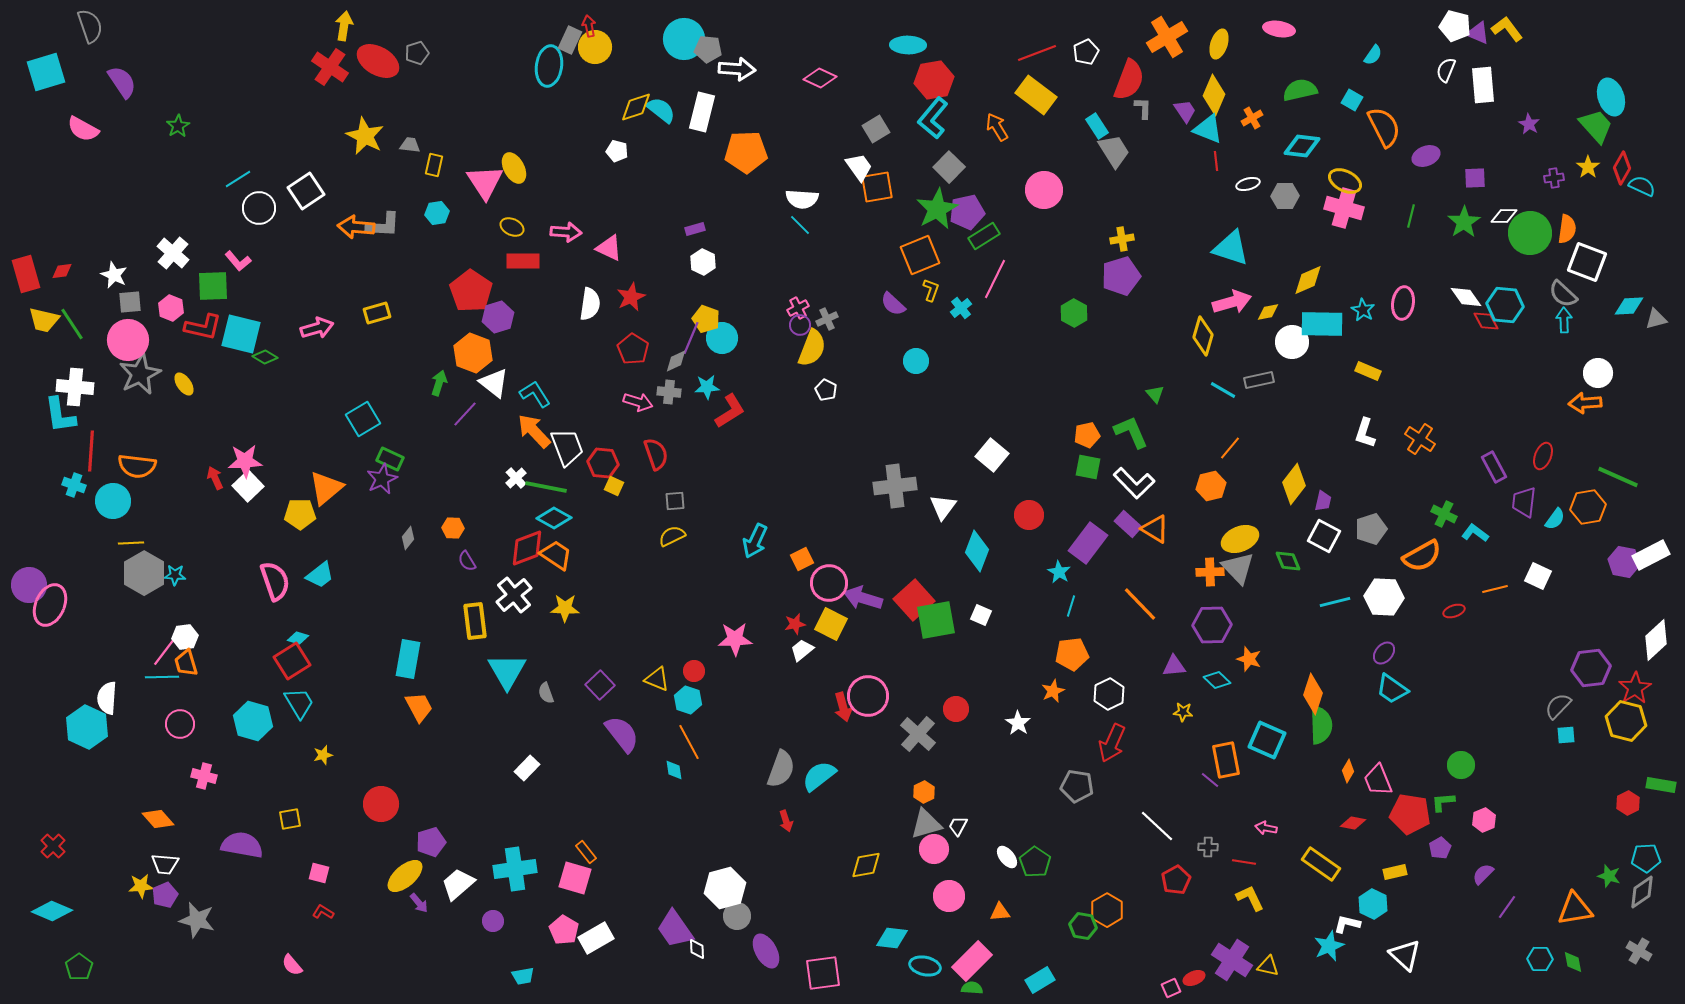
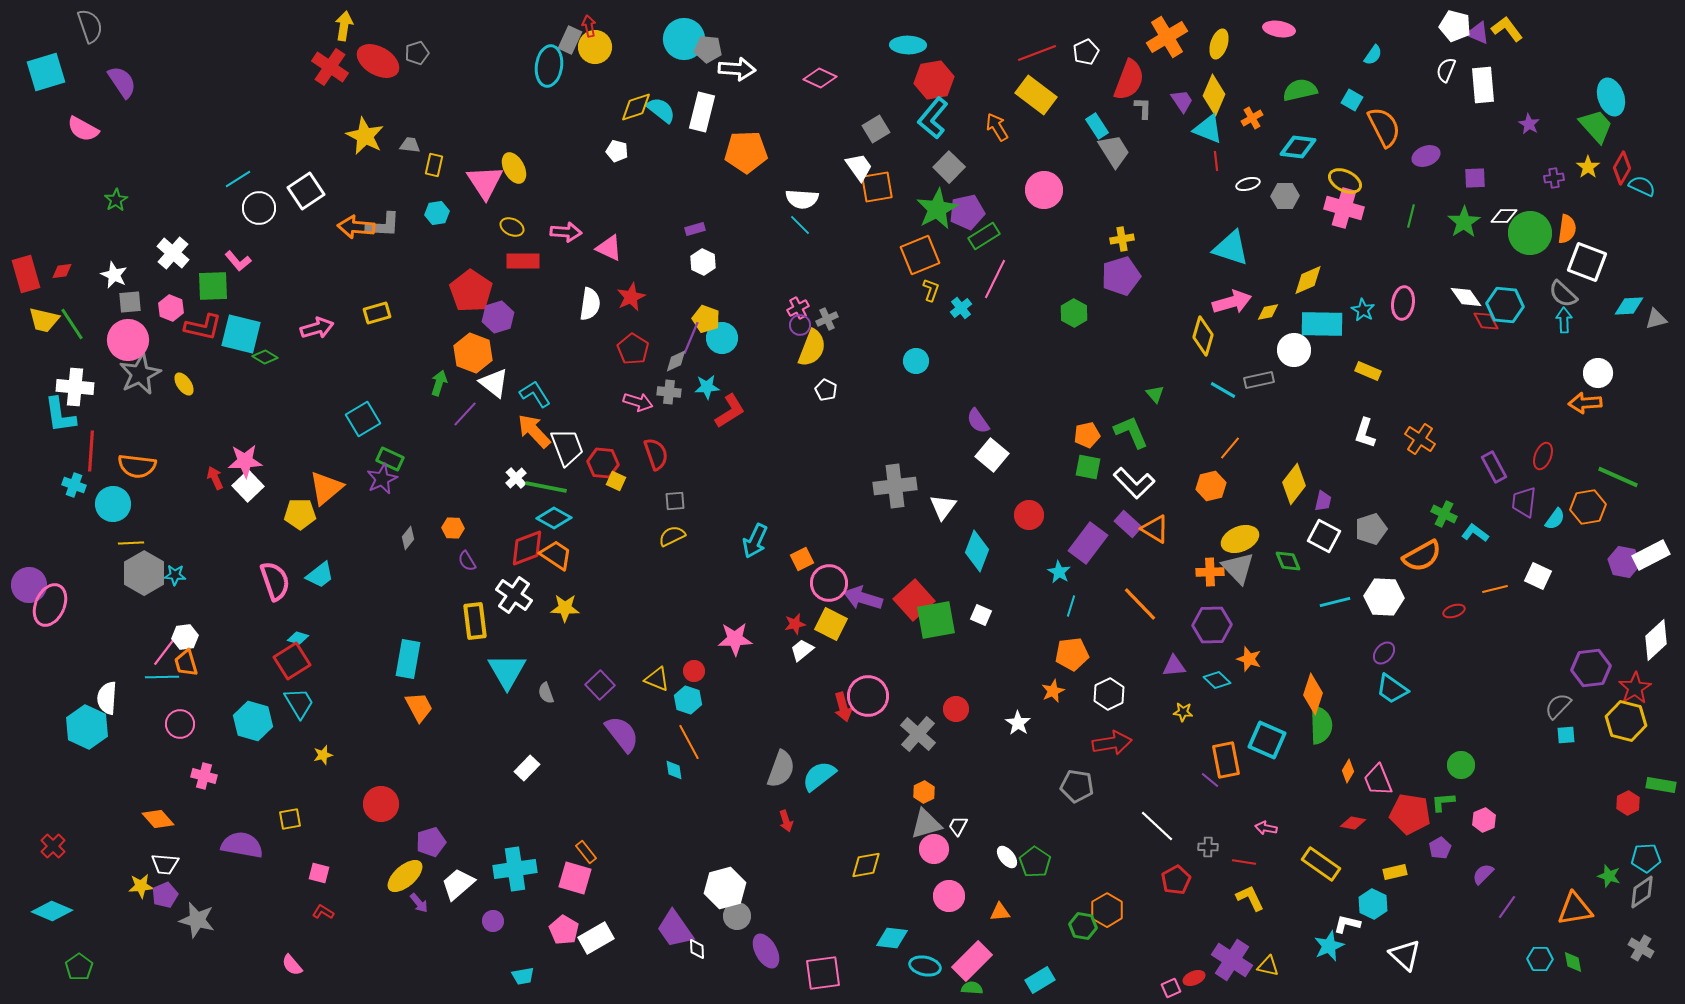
purple trapezoid at (1185, 111): moved 3 px left, 10 px up
green star at (178, 126): moved 62 px left, 74 px down
cyan diamond at (1302, 146): moved 4 px left, 1 px down
purple semicircle at (893, 304): moved 85 px right, 117 px down; rotated 12 degrees clockwise
white circle at (1292, 342): moved 2 px right, 8 px down
yellow square at (614, 486): moved 2 px right, 5 px up
cyan circle at (113, 501): moved 3 px down
white cross at (514, 595): rotated 15 degrees counterclockwise
red arrow at (1112, 743): rotated 123 degrees counterclockwise
gray cross at (1639, 951): moved 2 px right, 3 px up
